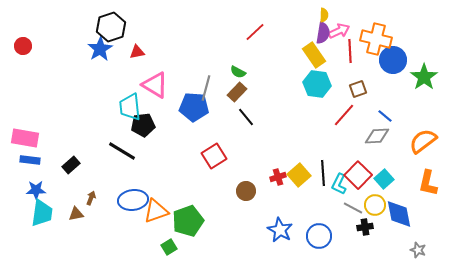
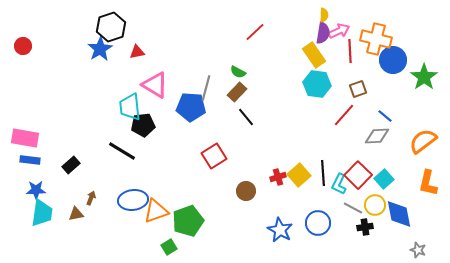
blue pentagon at (194, 107): moved 3 px left
blue circle at (319, 236): moved 1 px left, 13 px up
